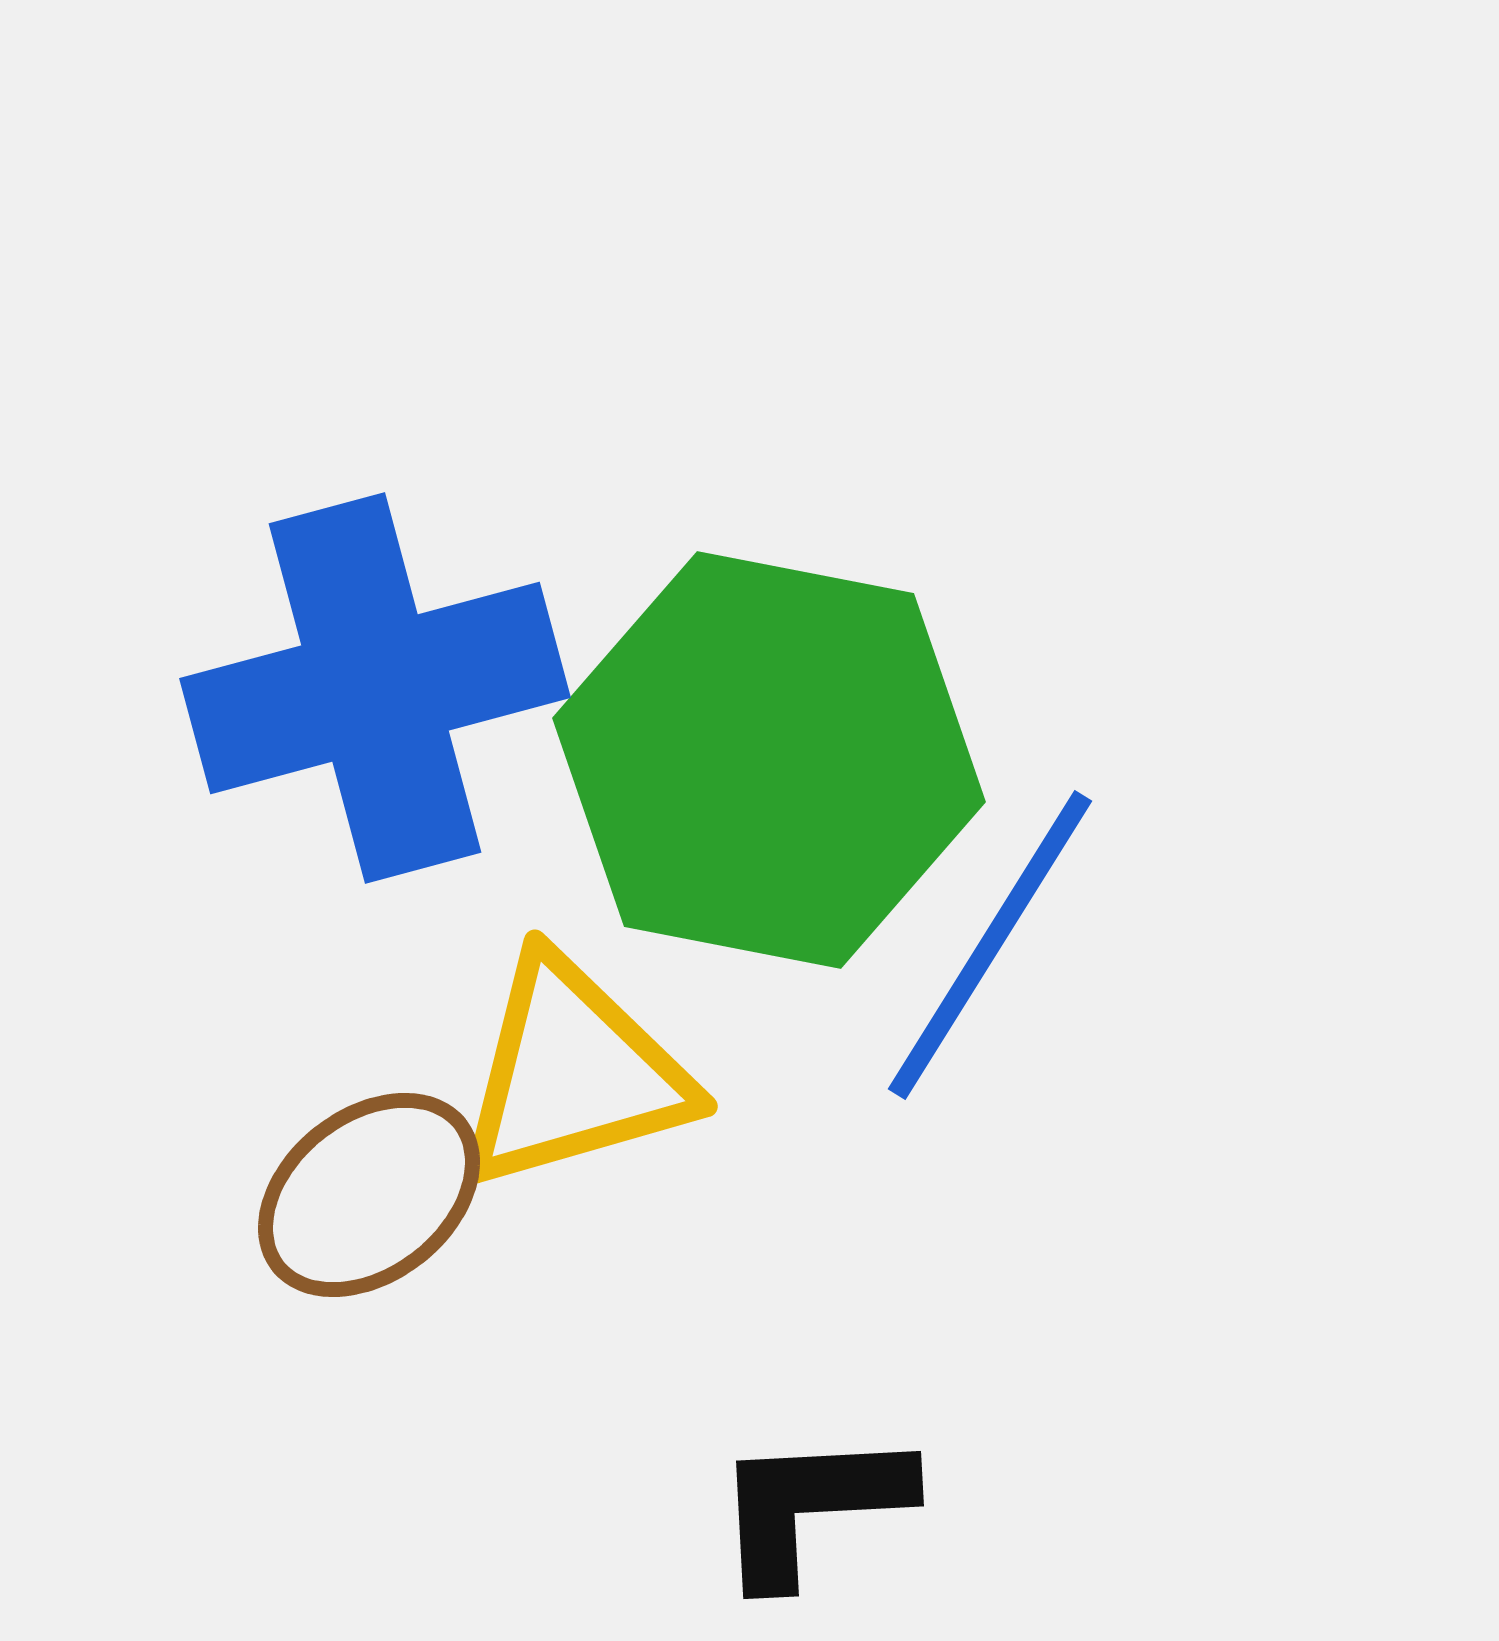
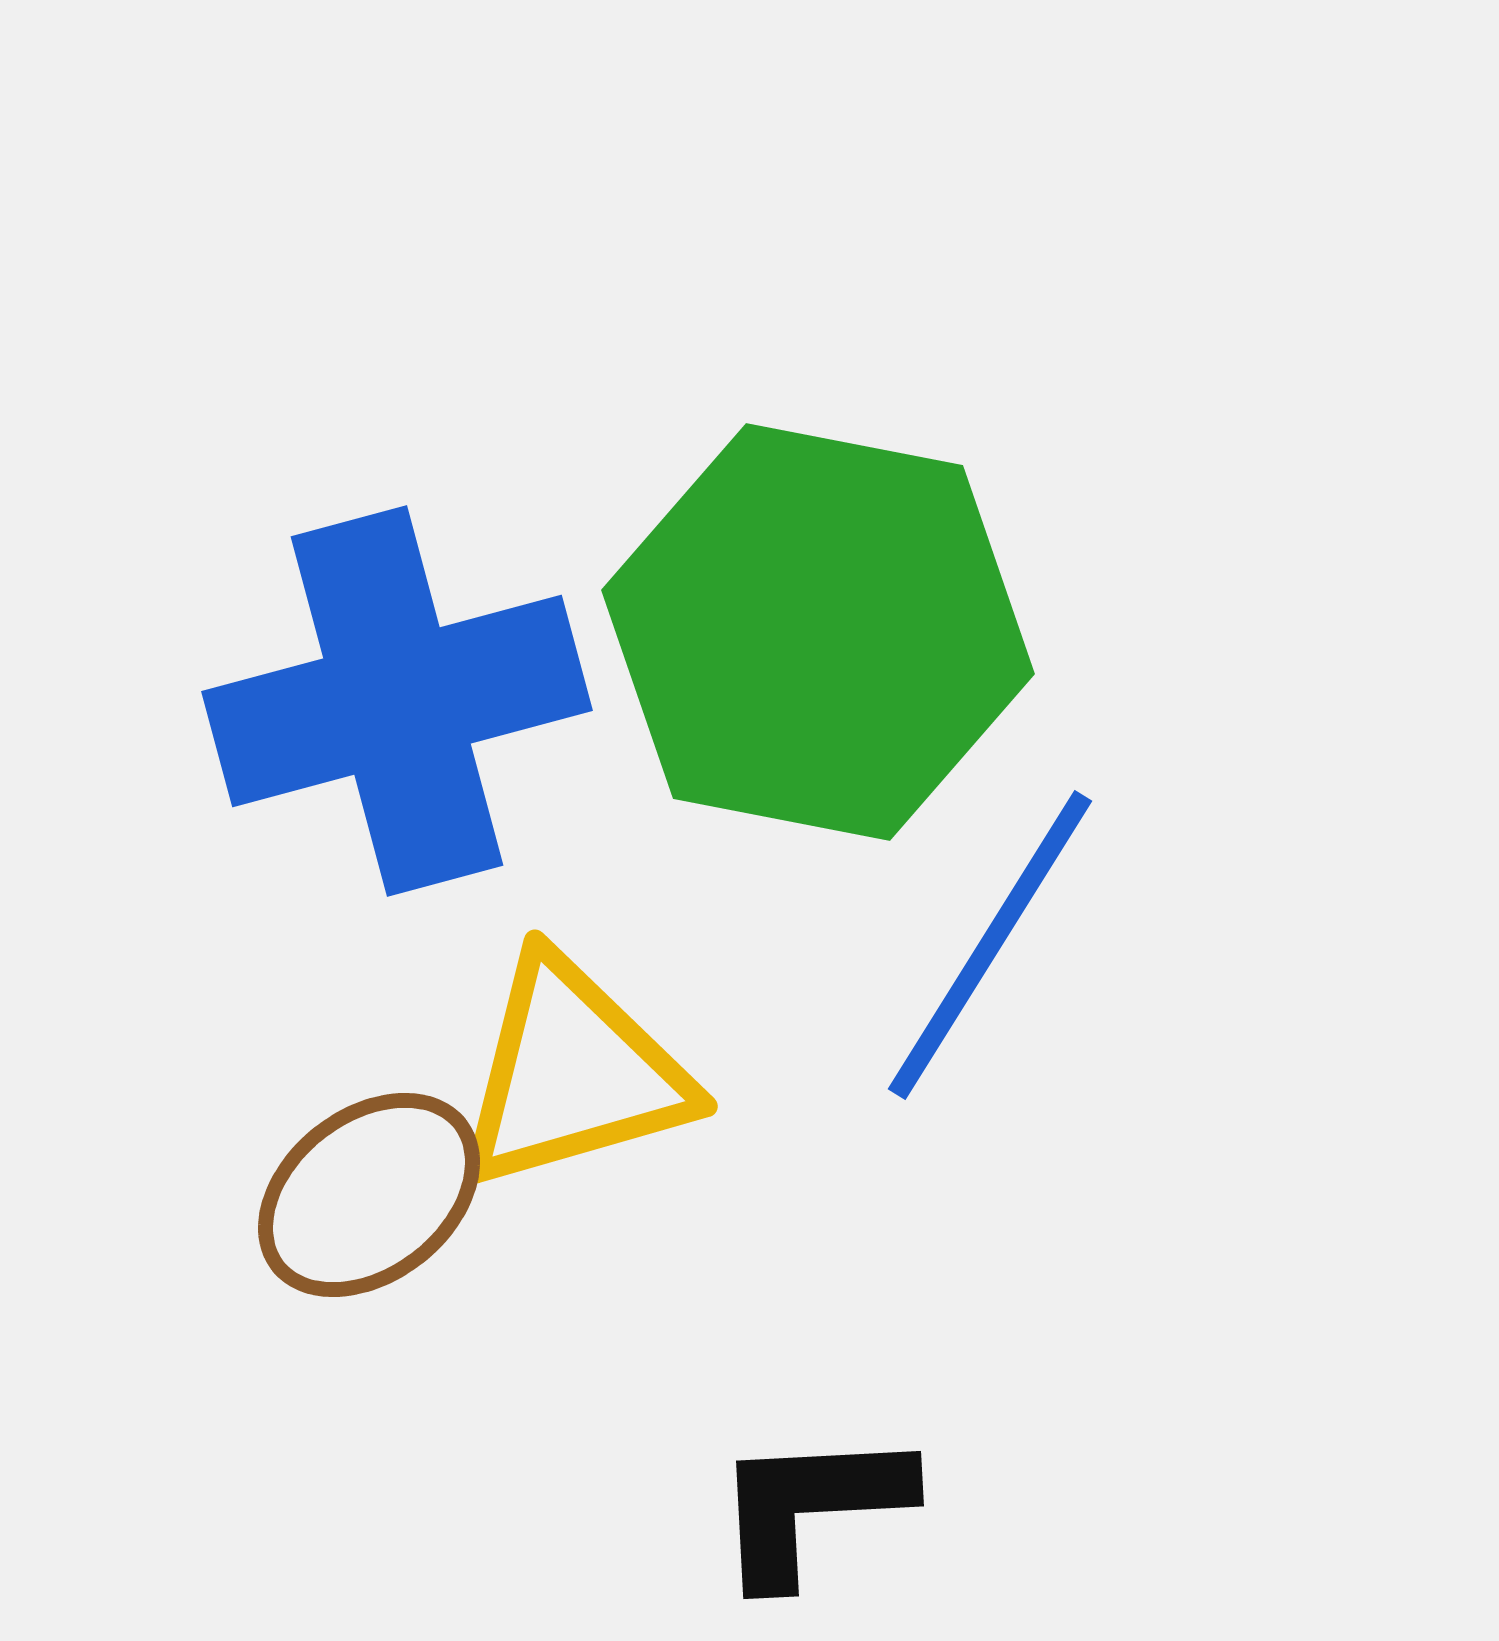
blue cross: moved 22 px right, 13 px down
green hexagon: moved 49 px right, 128 px up
